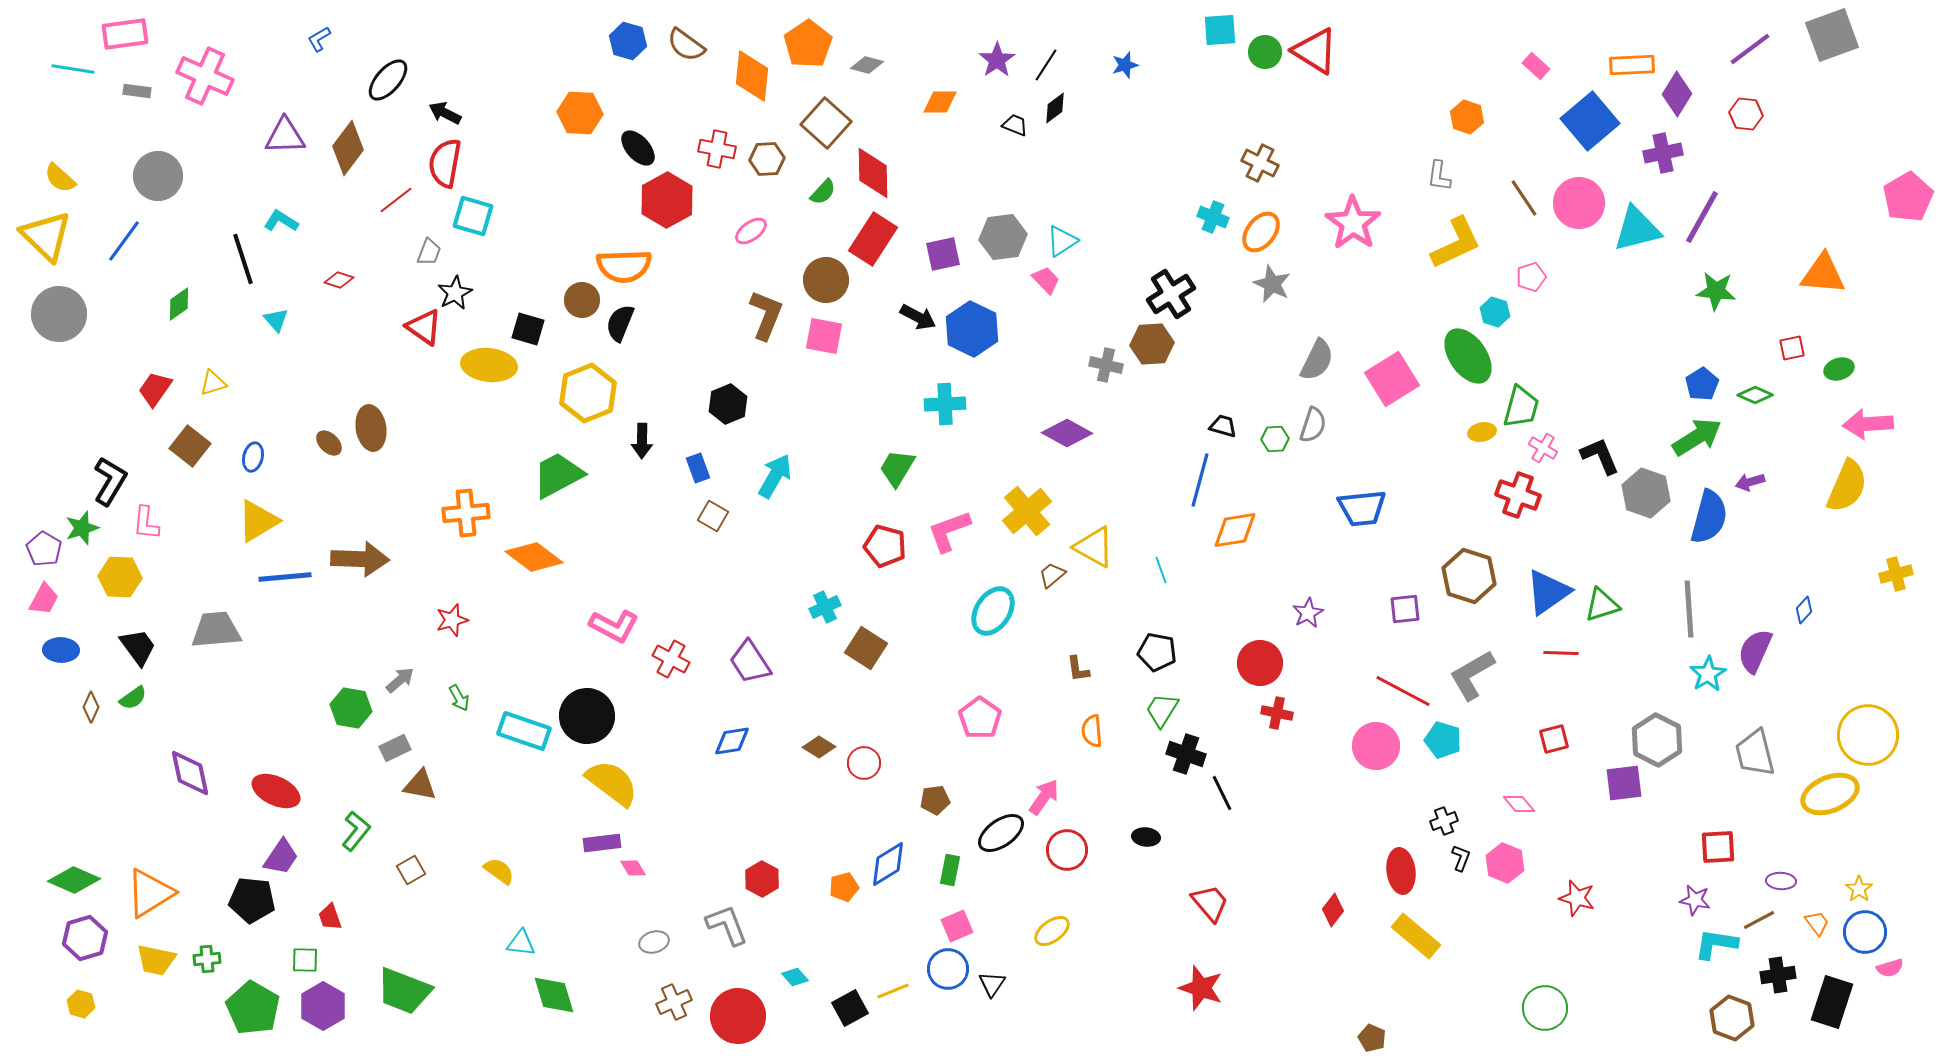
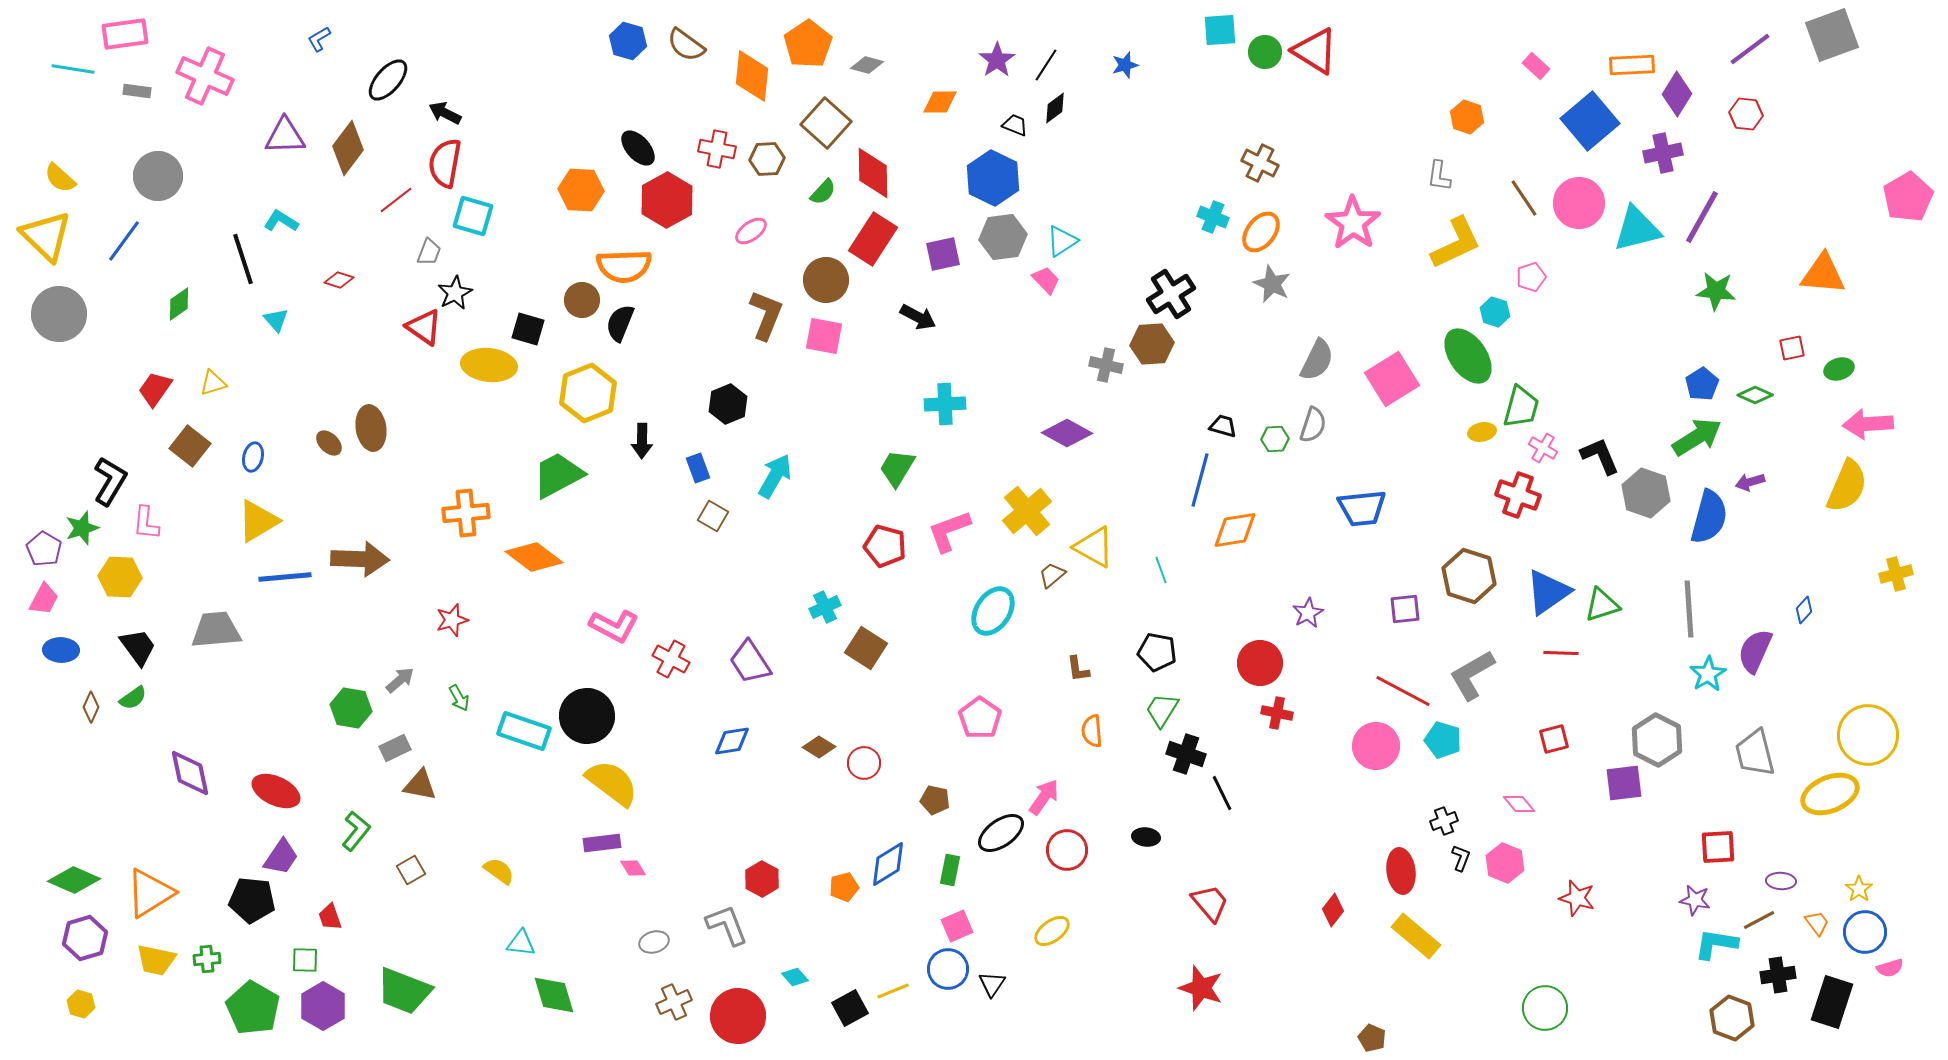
orange hexagon at (580, 113): moved 1 px right, 77 px down
blue hexagon at (972, 329): moved 21 px right, 151 px up
brown pentagon at (935, 800): rotated 20 degrees clockwise
